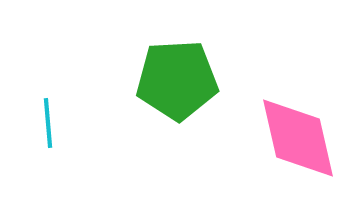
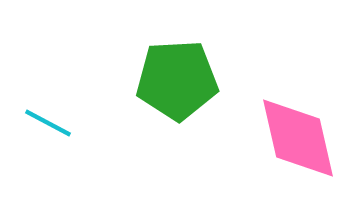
cyan line: rotated 57 degrees counterclockwise
